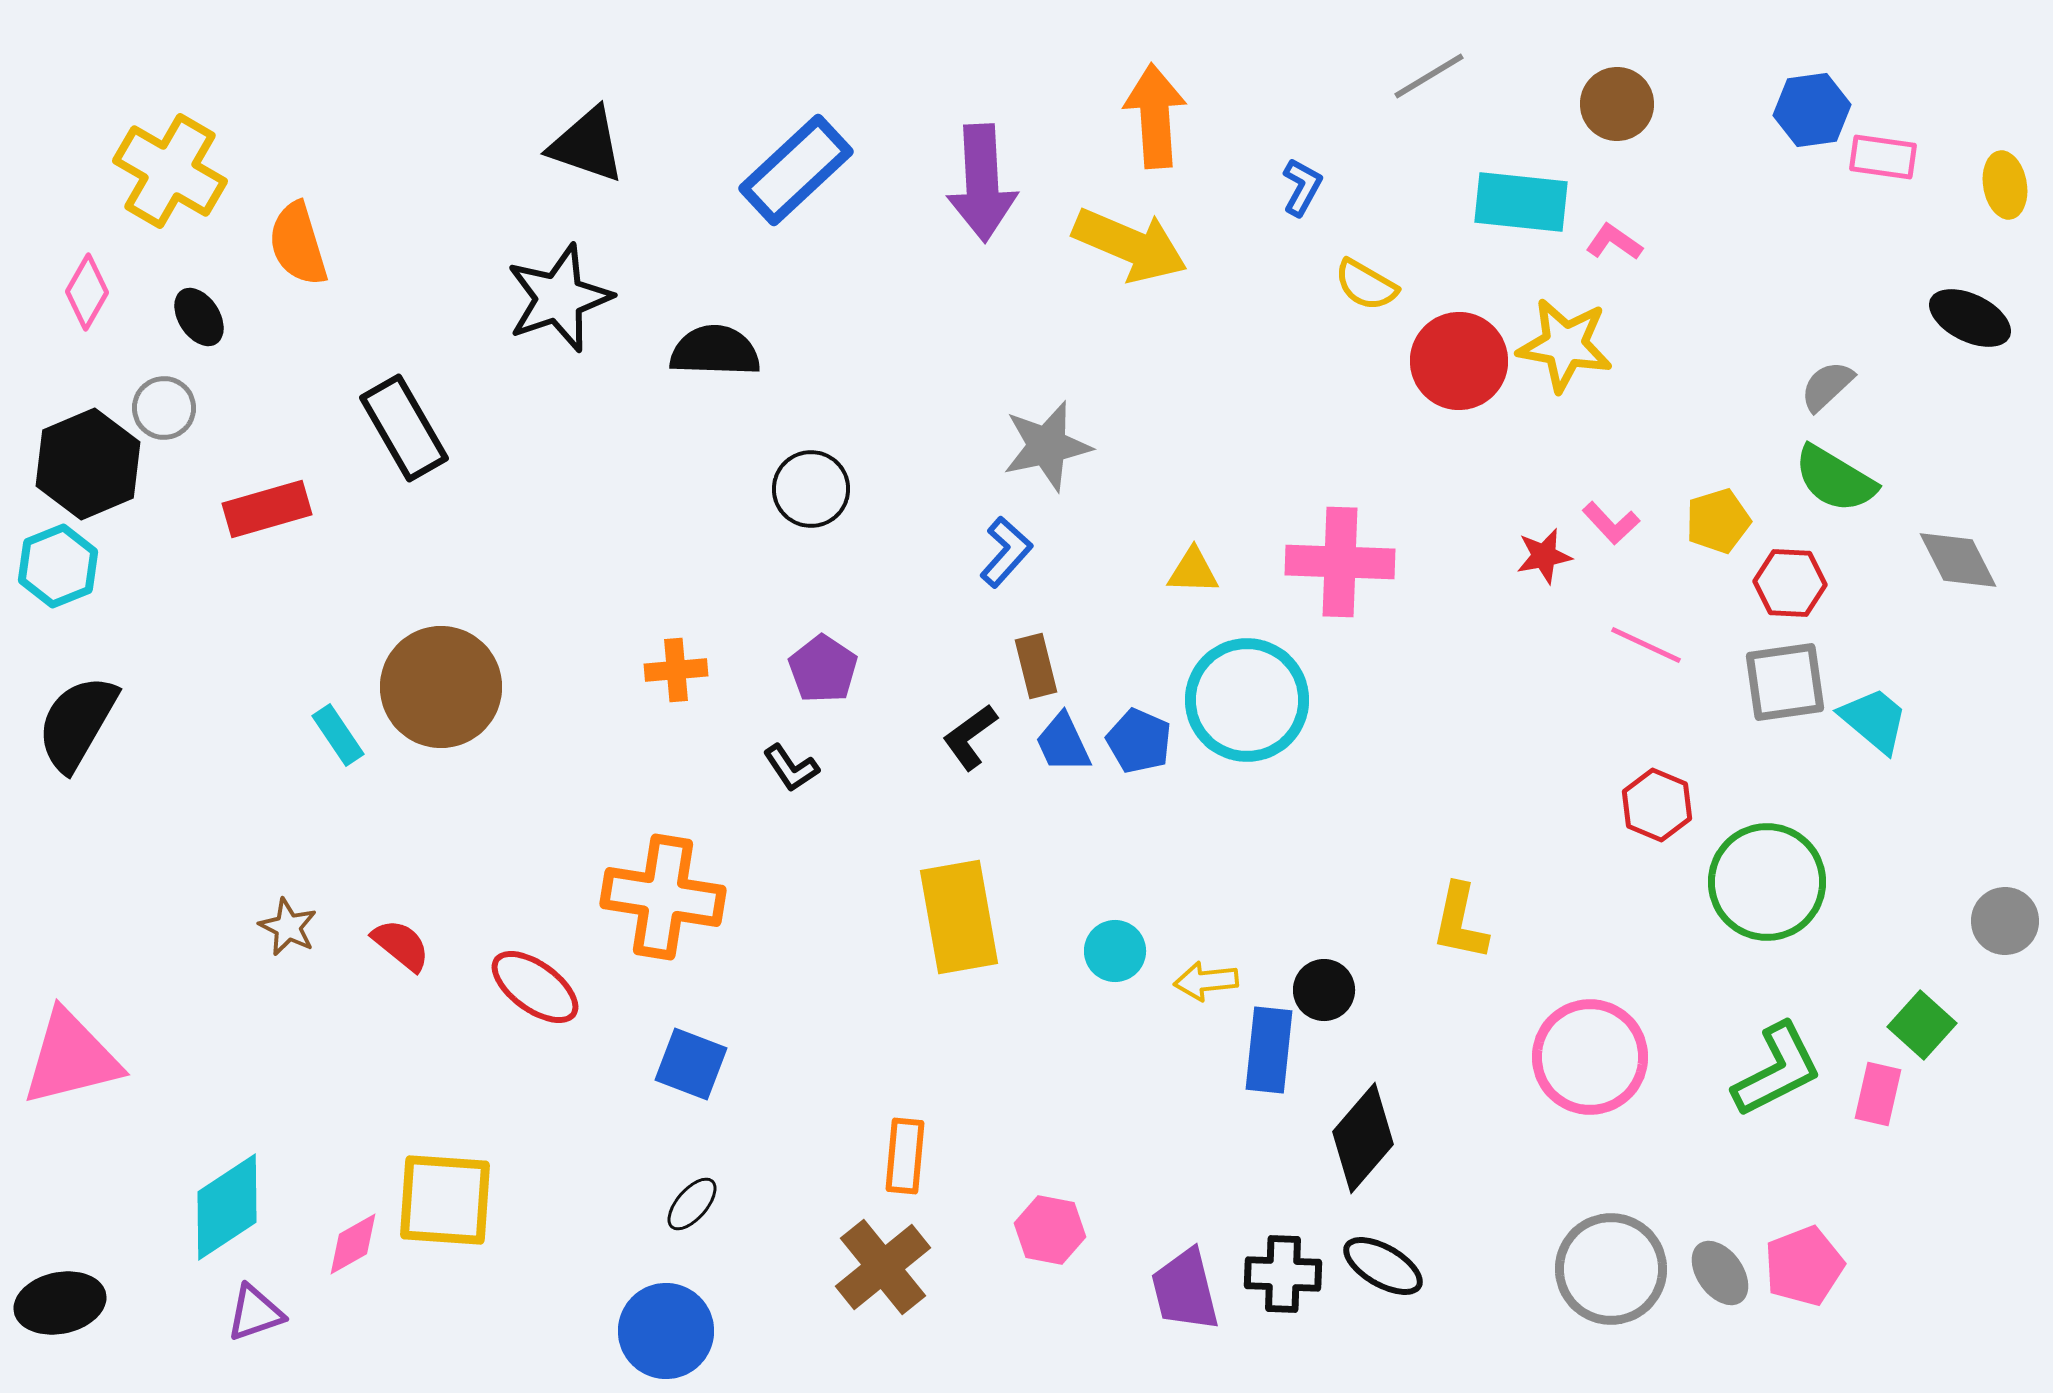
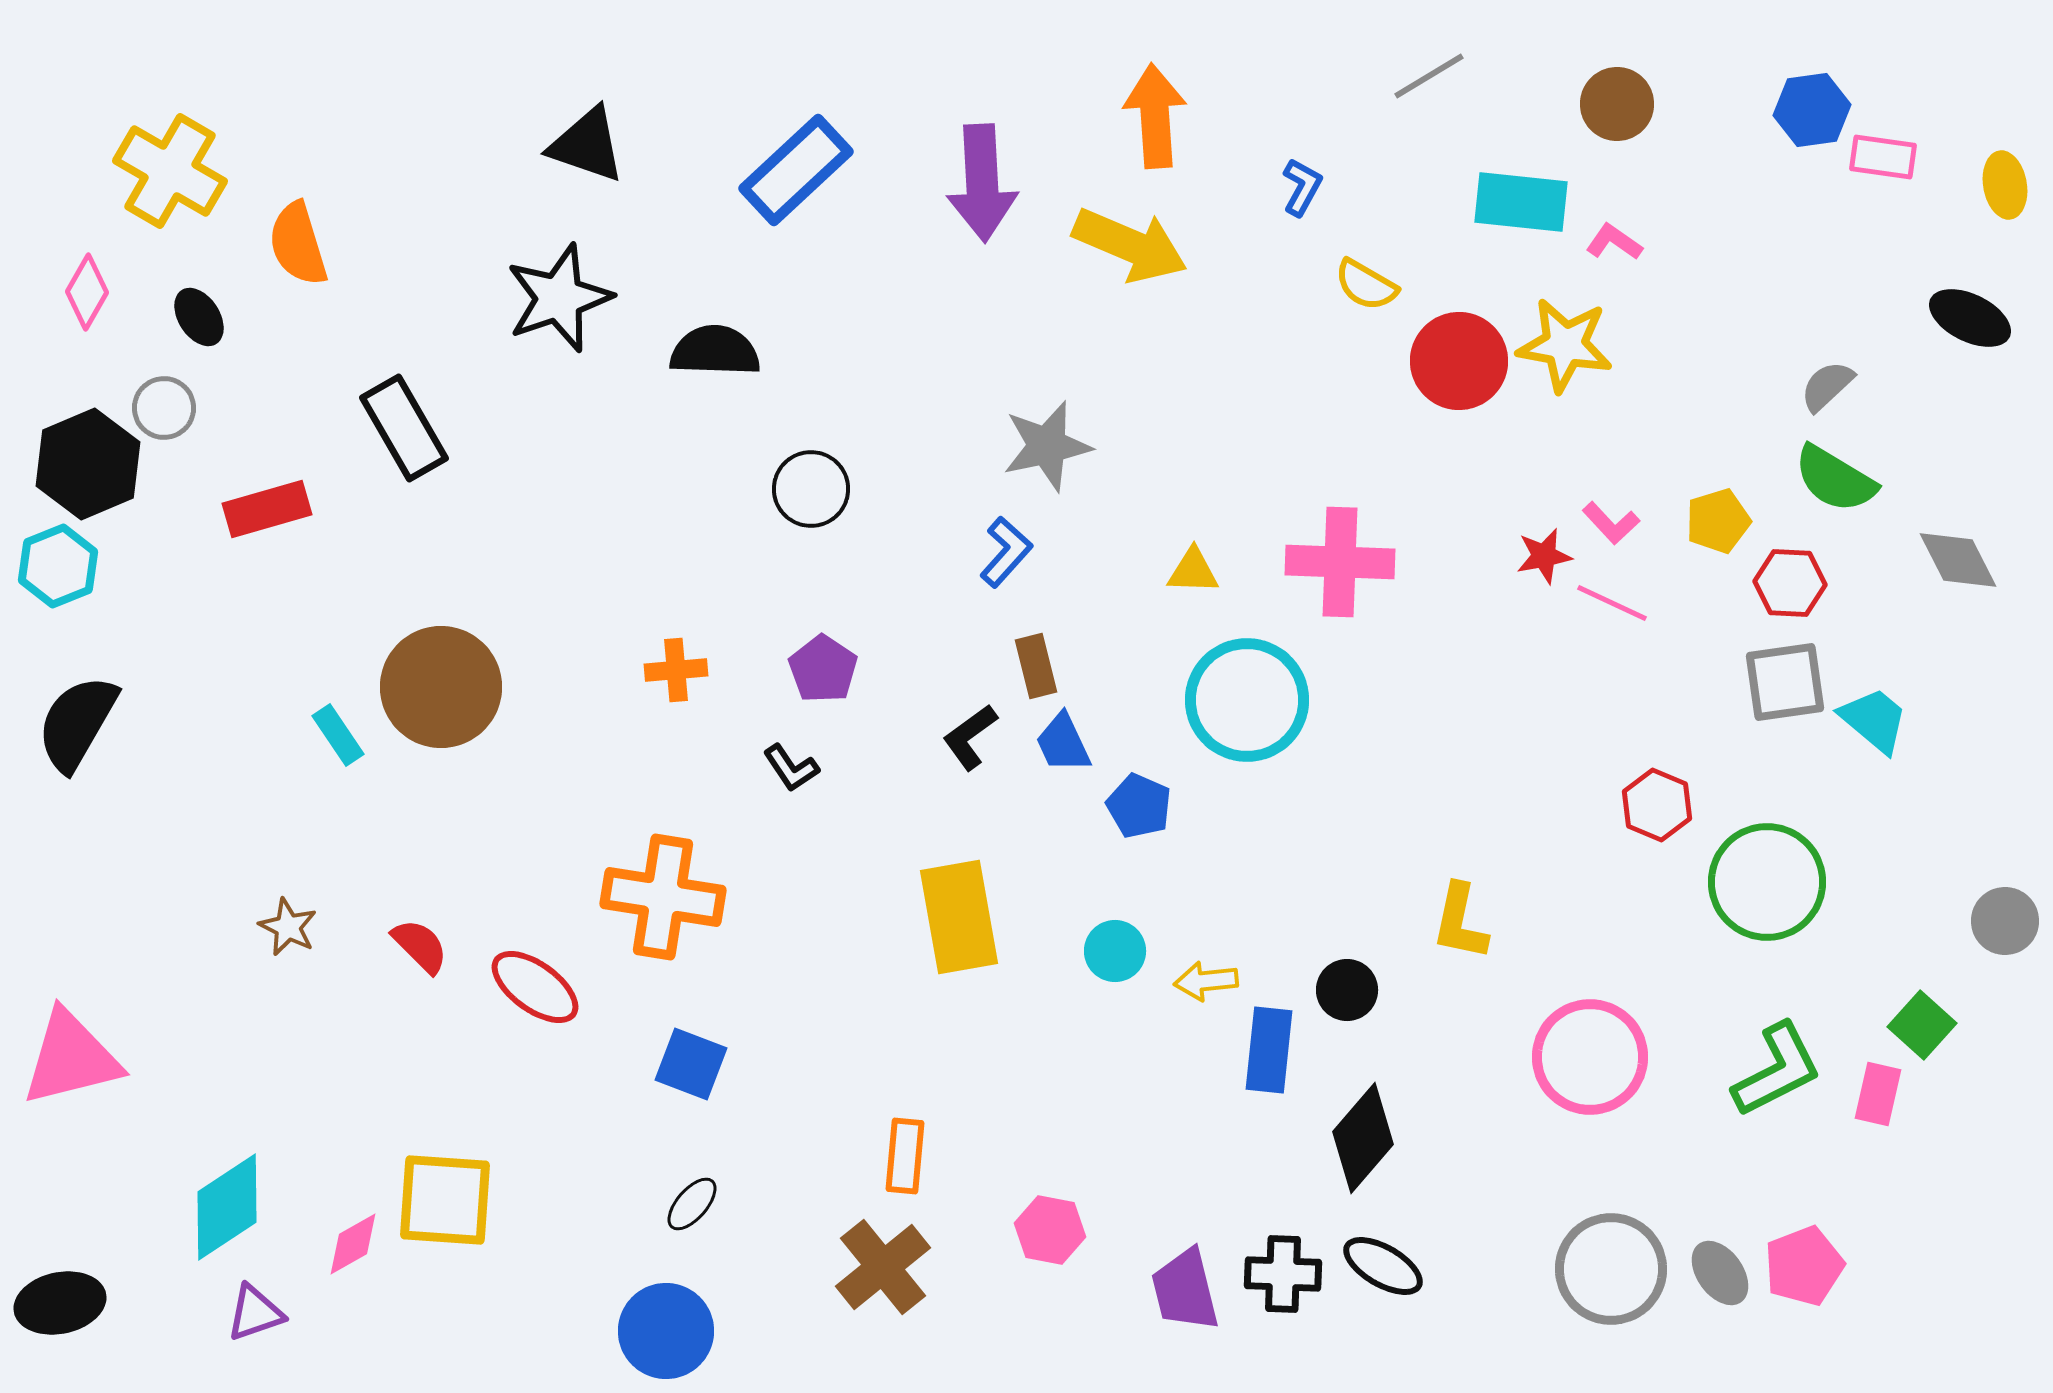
pink line at (1646, 645): moved 34 px left, 42 px up
blue pentagon at (1139, 741): moved 65 px down
red semicircle at (401, 945): moved 19 px right, 1 px down; rotated 6 degrees clockwise
black circle at (1324, 990): moved 23 px right
